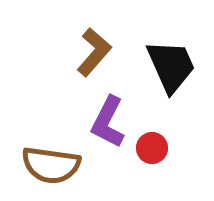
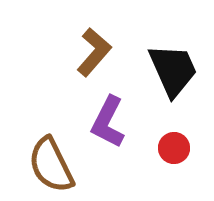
black trapezoid: moved 2 px right, 4 px down
red circle: moved 22 px right
brown semicircle: rotated 56 degrees clockwise
